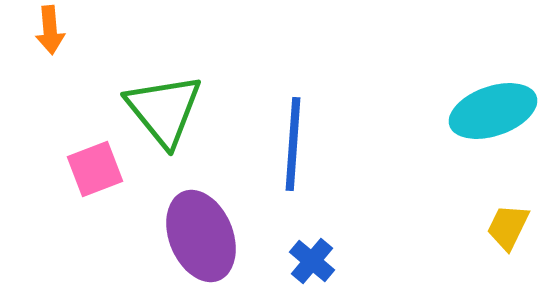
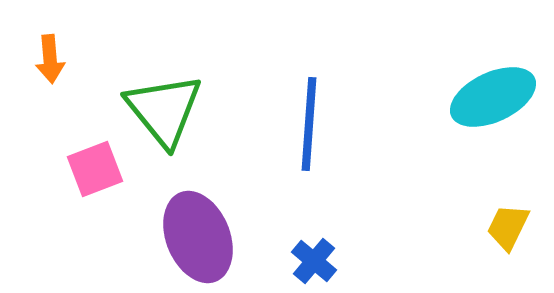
orange arrow: moved 29 px down
cyan ellipse: moved 14 px up; rotated 6 degrees counterclockwise
blue line: moved 16 px right, 20 px up
purple ellipse: moved 3 px left, 1 px down
blue cross: moved 2 px right
